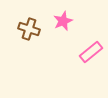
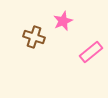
brown cross: moved 5 px right, 8 px down
